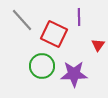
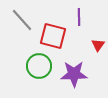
red square: moved 1 px left, 2 px down; rotated 12 degrees counterclockwise
green circle: moved 3 px left
